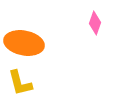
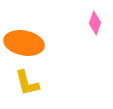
yellow L-shape: moved 7 px right
